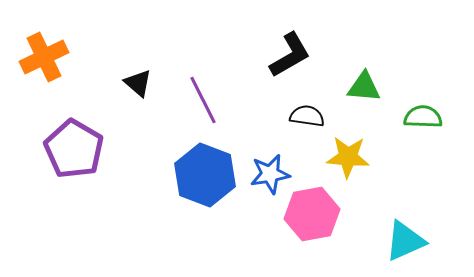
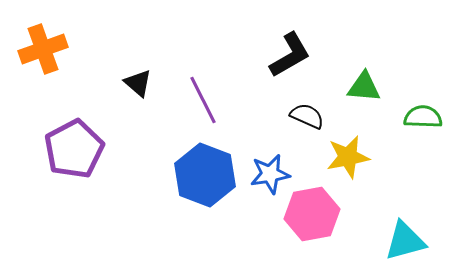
orange cross: moved 1 px left, 8 px up; rotated 6 degrees clockwise
black semicircle: rotated 16 degrees clockwise
purple pentagon: rotated 14 degrees clockwise
yellow star: rotated 15 degrees counterclockwise
cyan triangle: rotated 9 degrees clockwise
